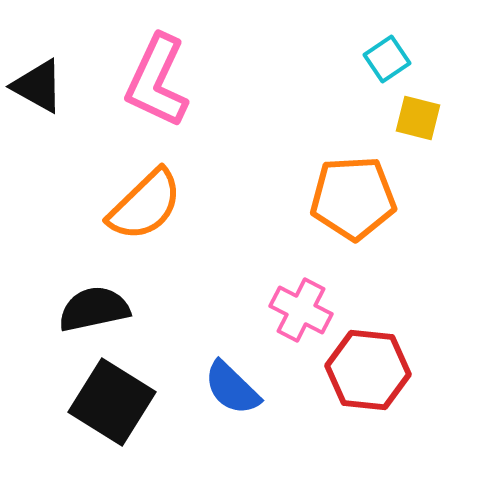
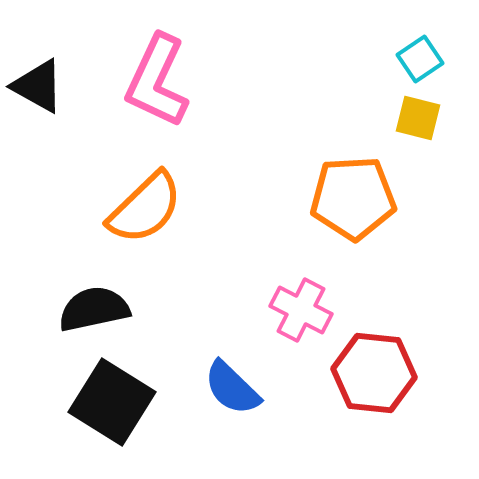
cyan square: moved 33 px right
orange semicircle: moved 3 px down
red hexagon: moved 6 px right, 3 px down
